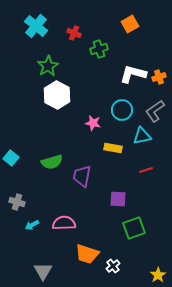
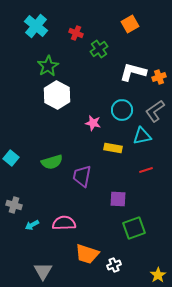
red cross: moved 2 px right
green cross: rotated 18 degrees counterclockwise
white L-shape: moved 2 px up
gray cross: moved 3 px left, 3 px down
white cross: moved 1 px right, 1 px up; rotated 16 degrees clockwise
